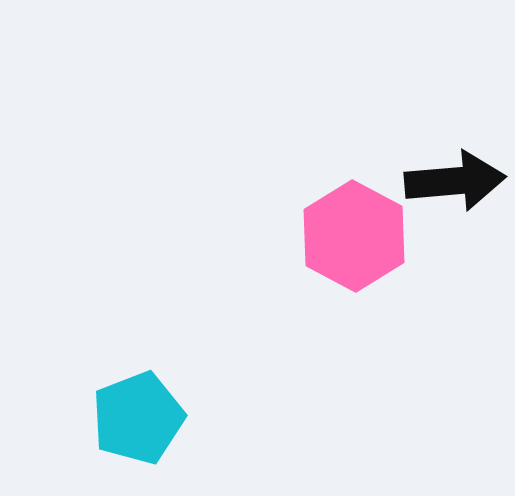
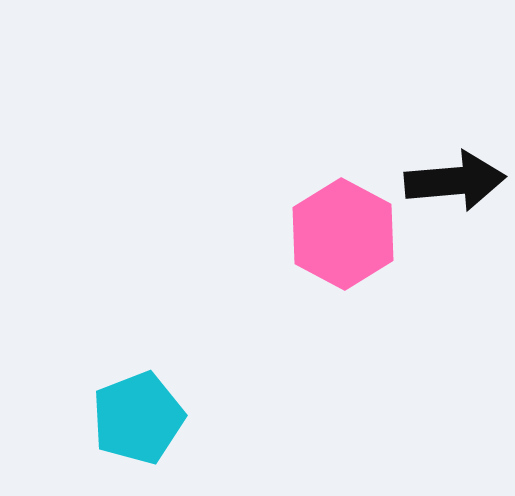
pink hexagon: moved 11 px left, 2 px up
